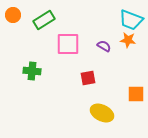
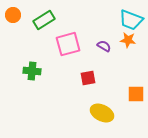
pink square: rotated 15 degrees counterclockwise
